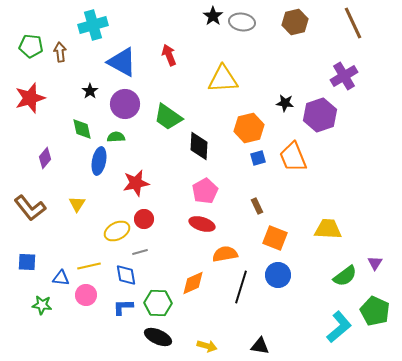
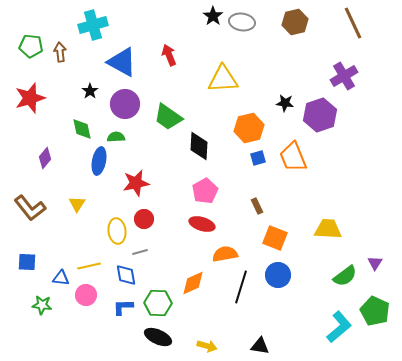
yellow ellipse at (117, 231): rotated 70 degrees counterclockwise
